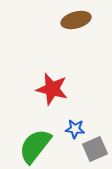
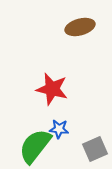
brown ellipse: moved 4 px right, 7 px down
blue star: moved 16 px left
